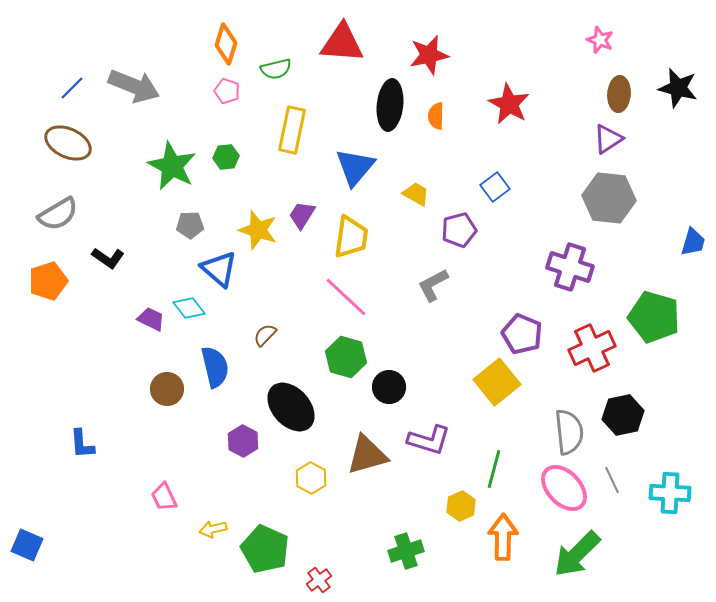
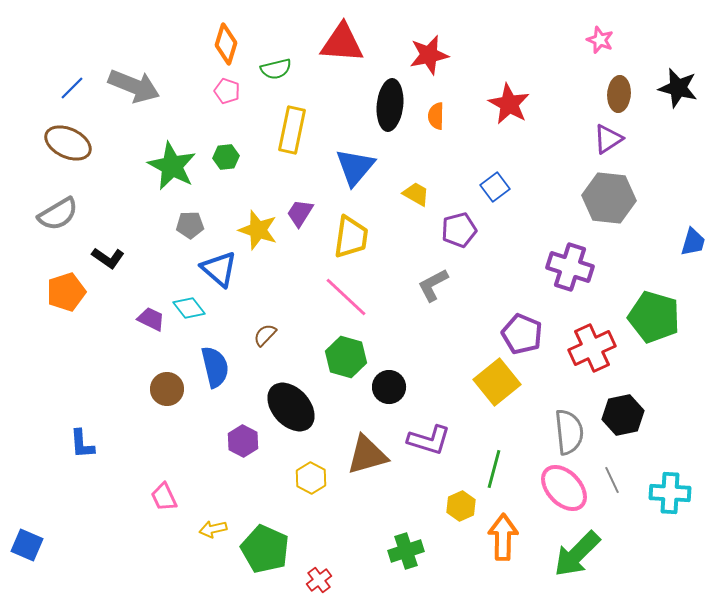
purple trapezoid at (302, 215): moved 2 px left, 2 px up
orange pentagon at (48, 281): moved 18 px right, 11 px down
